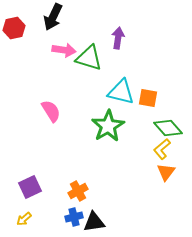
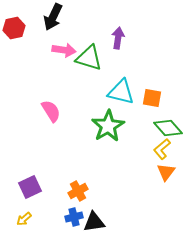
orange square: moved 4 px right
